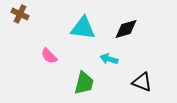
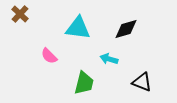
brown cross: rotated 18 degrees clockwise
cyan triangle: moved 5 px left
